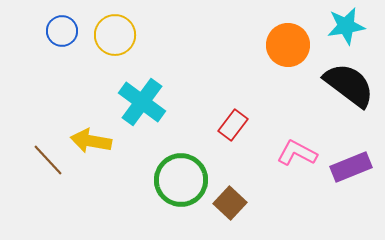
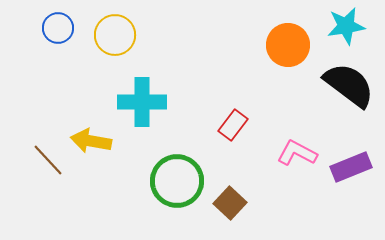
blue circle: moved 4 px left, 3 px up
cyan cross: rotated 36 degrees counterclockwise
green circle: moved 4 px left, 1 px down
